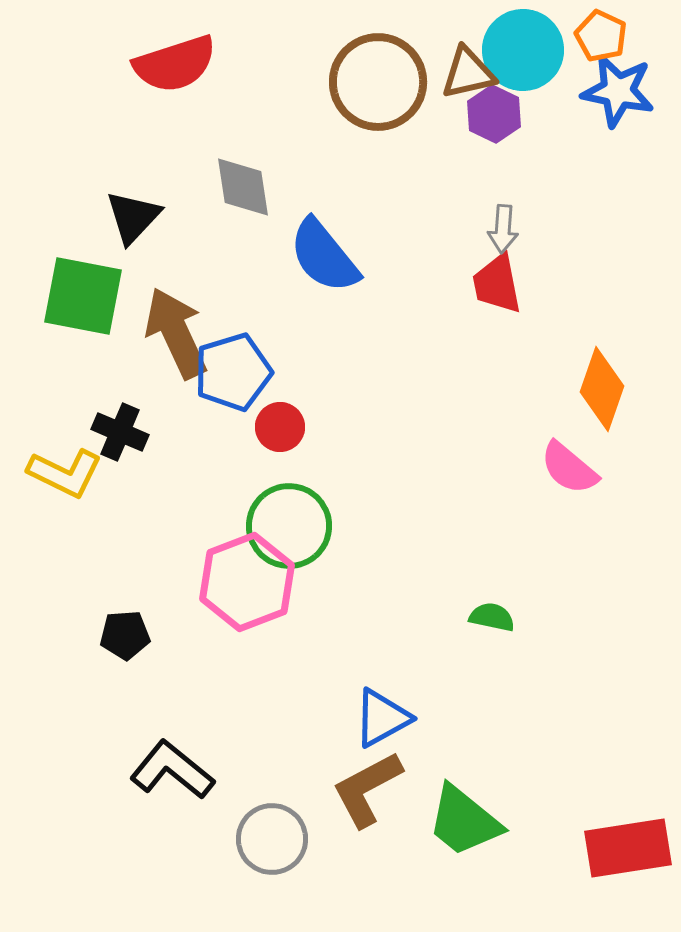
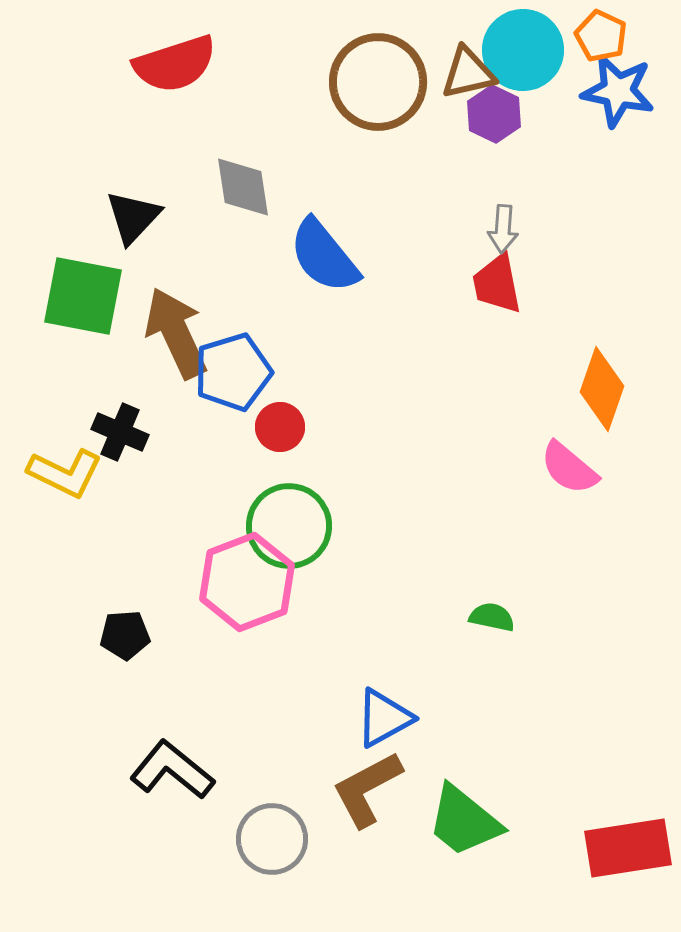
blue triangle: moved 2 px right
